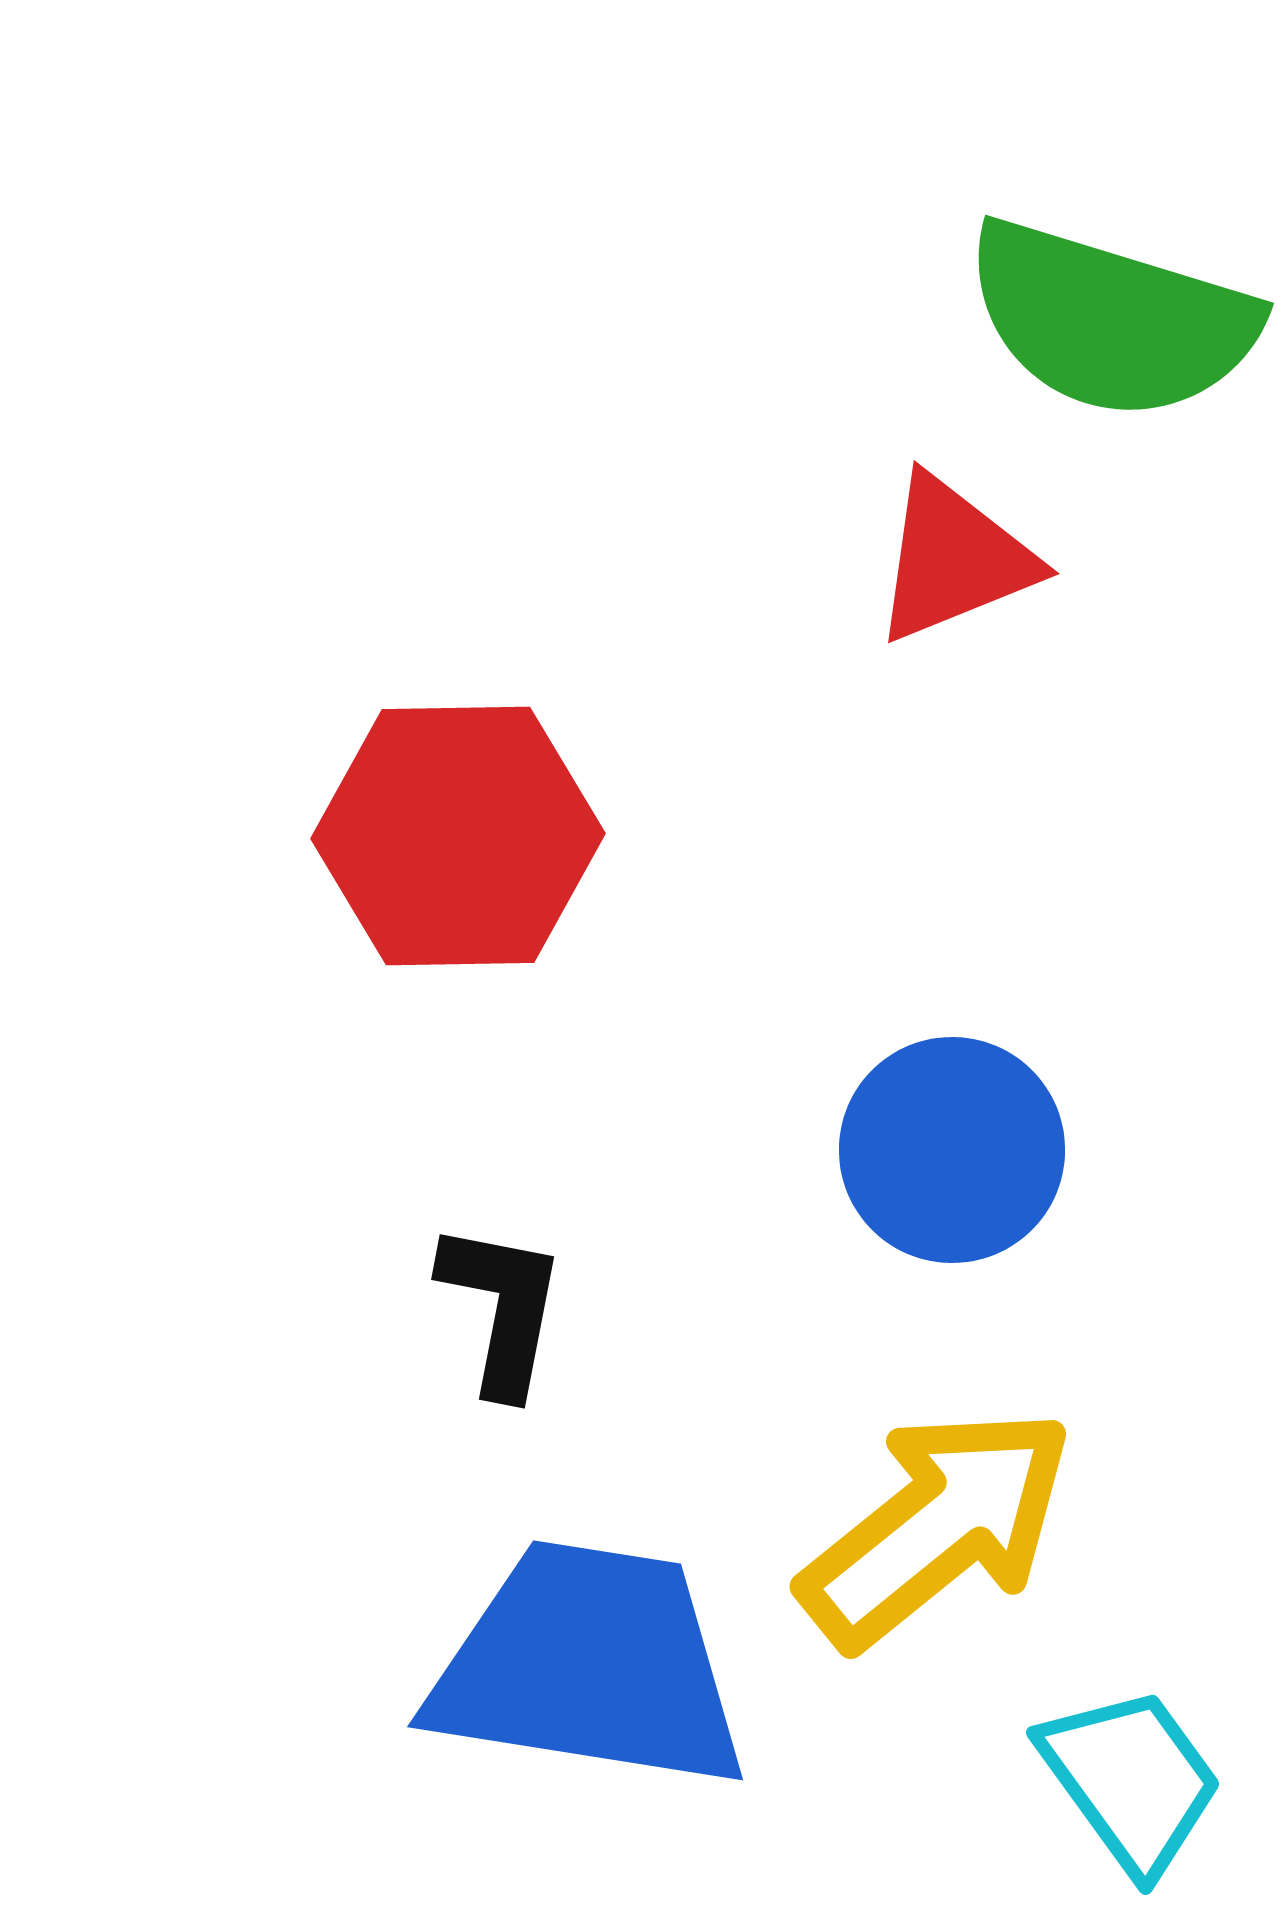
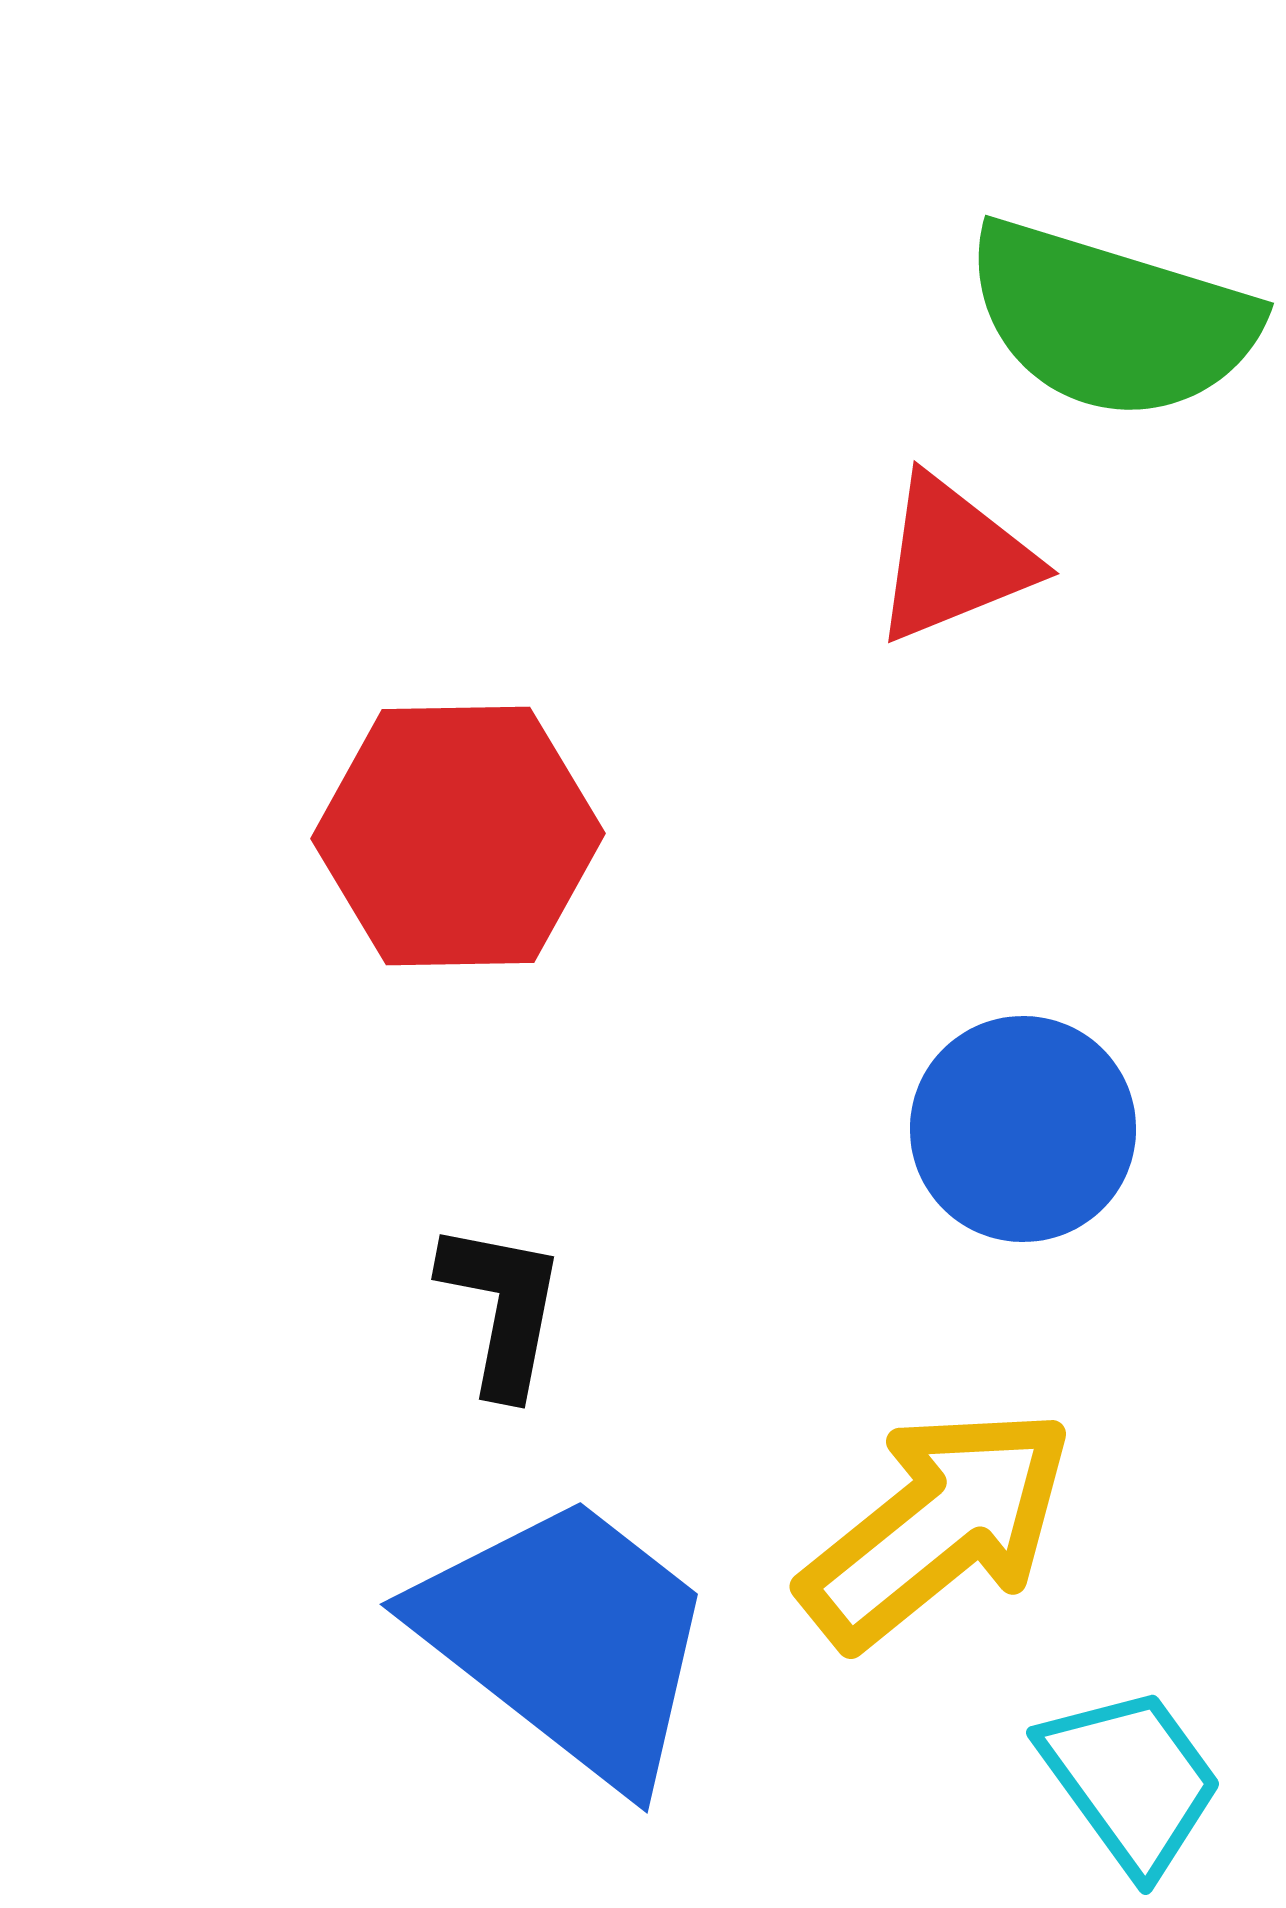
blue circle: moved 71 px right, 21 px up
blue trapezoid: moved 21 px left, 27 px up; rotated 29 degrees clockwise
